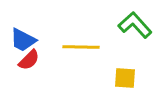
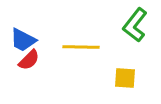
green L-shape: rotated 100 degrees counterclockwise
